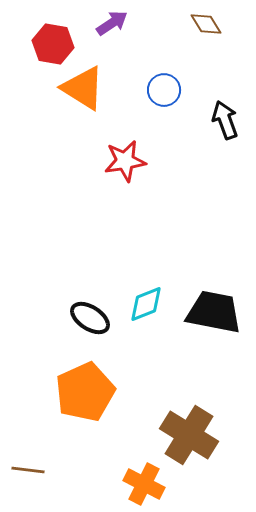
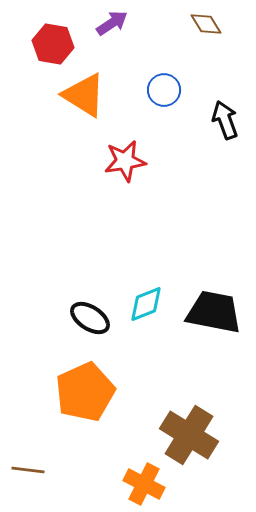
orange triangle: moved 1 px right, 7 px down
